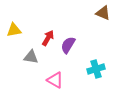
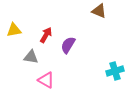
brown triangle: moved 4 px left, 2 px up
red arrow: moved 2 px left, 3 px up
cyan cross: moved 19 px right, 2 px down
pink triangle: moved 9 px left
